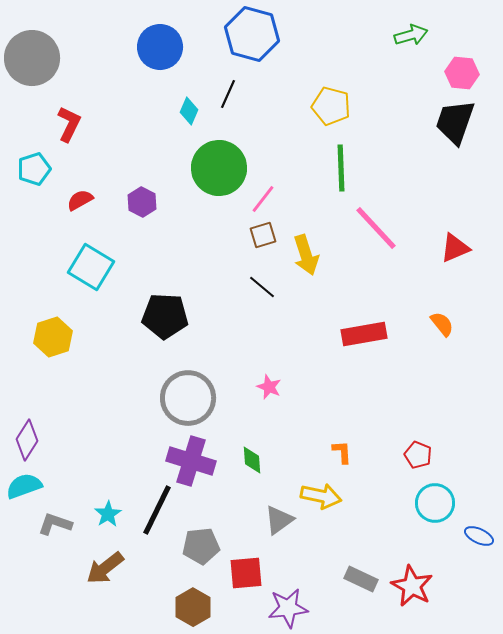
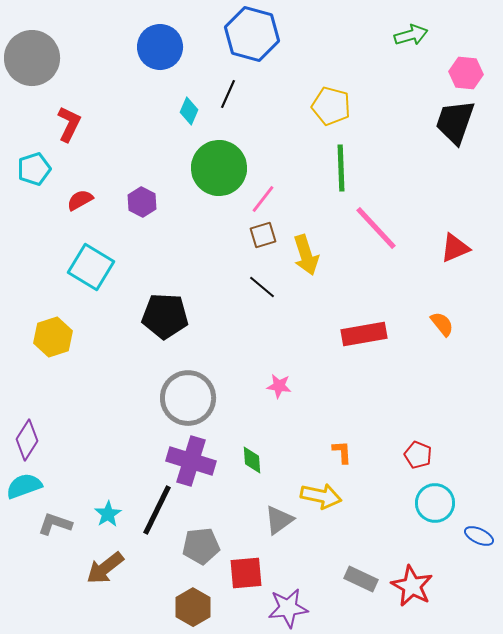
pink hexagon at (462, 73): moved 4 px right
pink star at (269, 387): moved 10 px right, 1 px up; rotated 15 degrees counterclockwise
